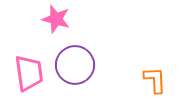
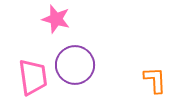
pink trapezoid: moved 4 px right, 4 px down
